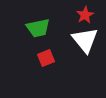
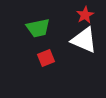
white triangle: moved 1 px left; rotated 28 degrees counterclockwise
